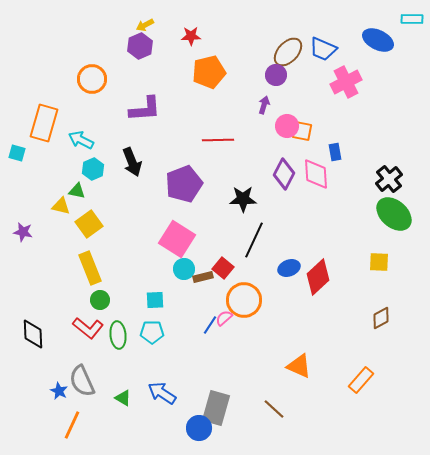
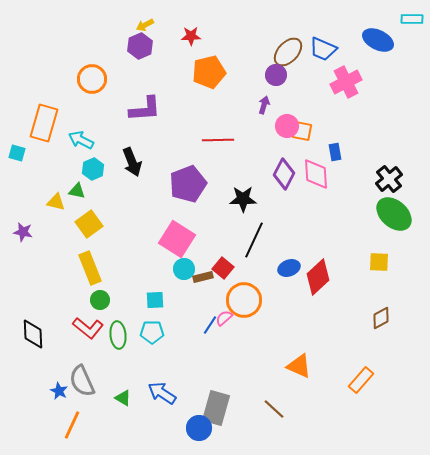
purple pentagon at (184, 184): moved 4 px right
yellow triangle at (61, 206): moved 5 px left, 4 px up
